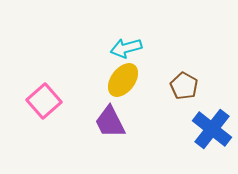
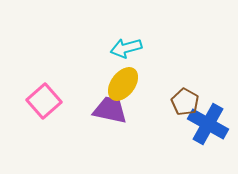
yellow ellipse: moved 4 px down
brown pentagon: moved 1 px right, 16 px down
purple trapezoid: moved 12 px up; rotated 129 degrees clockwise
blue cross: moved 4 px left, 5 px up; rotated 9 degrees counterclockwise
